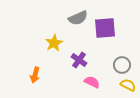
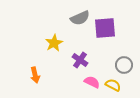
gray semicircle: moved 2 px right
purple cross: moved 1 px right
gray circle: moved 2 px right
orange arrow: rotated 28 degrees counterclockwise
yellow semicircle: moved 15 px left
